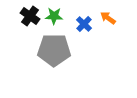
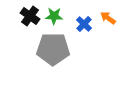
gray pentagon: moved 1 px left, 1 px up
